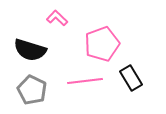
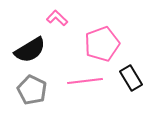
black semicircle: rotated 48 degrees counterclockwise
